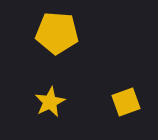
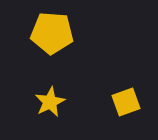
yellow pentagon: moved 5 px left
